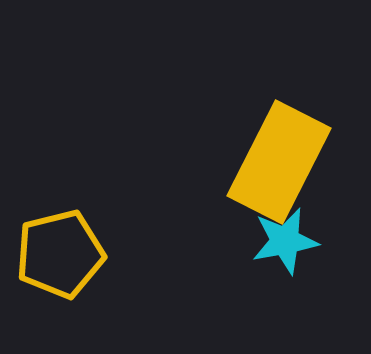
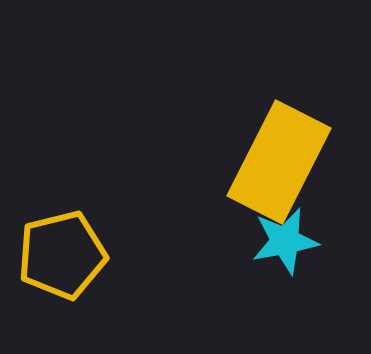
yellow pentagon: moved 2 px right, 1 px down
